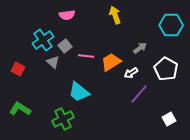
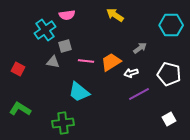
yellow arrow: rotated 36 degrees counterclockwise
cyan cross: moved 2 px right, 10 px up
gray square: rotated 24 degrees clockwise
pink line: moved 5 px down
gray triangle: rotated 32 degrees counterclockwise
white pentagon: moved 3 px right, 5 px down; rotated 15 degrees counterclockwise
white arrow: rotated 16 degrees clockwise
purple line: rotated 20 degrees clockwise
green cross: moved 4 px down; rotated 20 degrees clockwise
